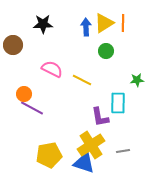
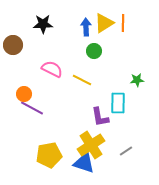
green circle: moved 12 px left
gray line: moved 3 px right; rotated 24 degrees counterclockwise
